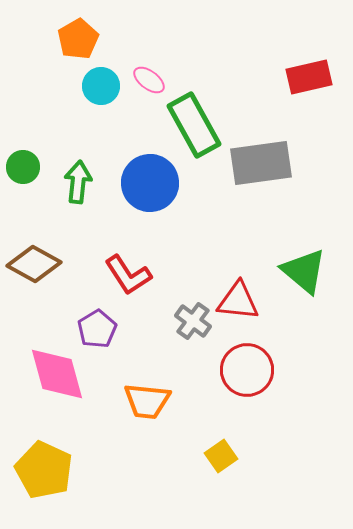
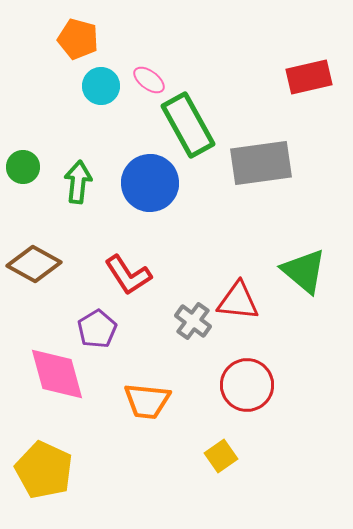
orange pentagon: rotated 27 degrees counterclockwise
green rectangle: moved 6 px left
red circle: moved 15 px down
